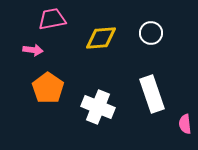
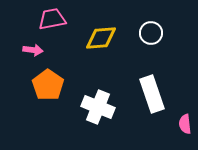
orange pentagon: moved 3 px up
